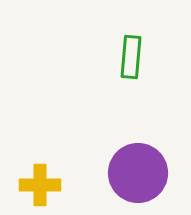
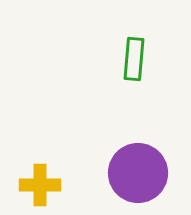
green rectangle: moved 3 px right, 2 px down
